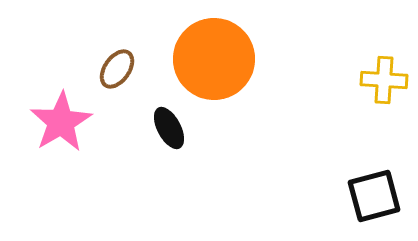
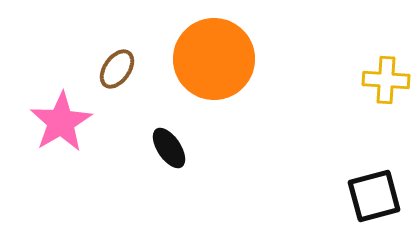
yellow cross: moved 2 px right
black ellipse: moved 20 px down; rotated 6 degrees counterclockwise
